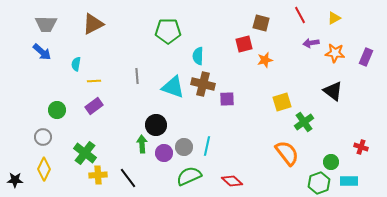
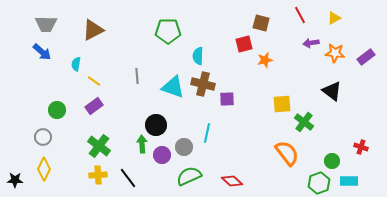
brown triangle at (93, 24): moved 6 px down
purple rectangle at (366, 57): rotated 30 degrees clockwise
yellow line at (94, 81): rotated 40 degrees clockwise
black triangle at (333, 91): moved 1 px left
yellow square at (282, 102): moved 2 px down; rotated 12 degrees clockwise
green cross at (304, 122): rotated 18 degrees counterclockwise
cyan line at (207, 146): moved 13 px up
green cross at (85, 153): moved 14 px right, 7 px up
purple circle at (164, 153): moved 2 px left, 2 px down
green circle at (331, 162): moved 1 px right, 1 px up
